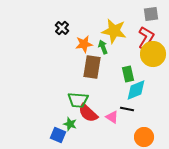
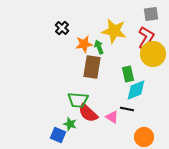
green arrow: moved 4 px left
